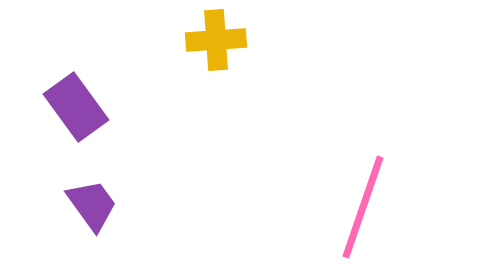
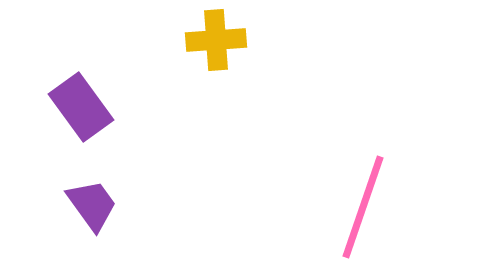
purple rectangle: moved 5 px right
